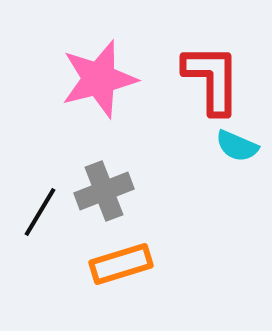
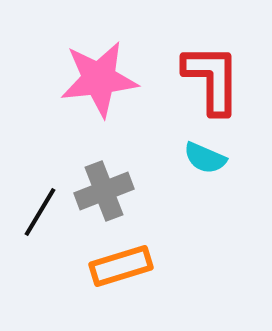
pink star: rotated 8 degrees clockwise
cyan semicircle: moved 32 px left, 12 px down
orange rectangle: moved 2 px down
